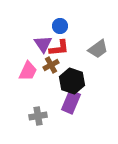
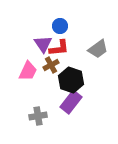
black hexagon: moved 1 px left, 1 px up
purple rectangle: rotated 15 degrees clockwise
